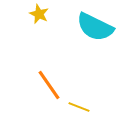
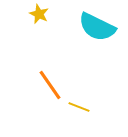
cyan semicircle: moved 2 px right
orange line: moved 1 px right
